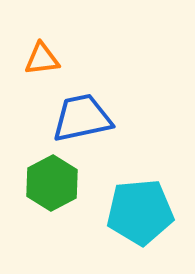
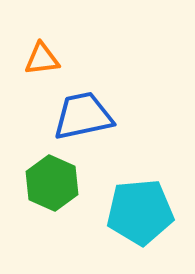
blue trapezoid: moved 1 px right, 2 px up
green hexagon: rotated 8 degrees counterclockwise
